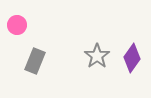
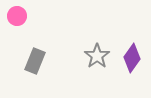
pink circle: moved 9 px up
